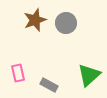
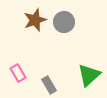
gray circle: moved 2 px left, 1 px up
pink rectangle: rotated 18 degrees counterclockwise
gray rectangle: rotated 30 degrees clockwise
